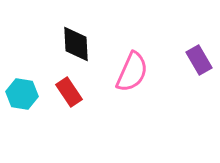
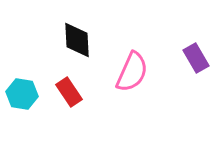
black diamond: moved 1 px right, 4 px up
purple rectangle: moved 3 px left, 2 px up
